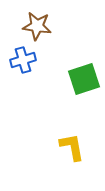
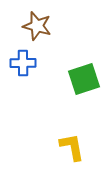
brown star: rotated 8 degrees clockwise
blue cross: moved 3 px down; rotated 15 degrees clockwise
